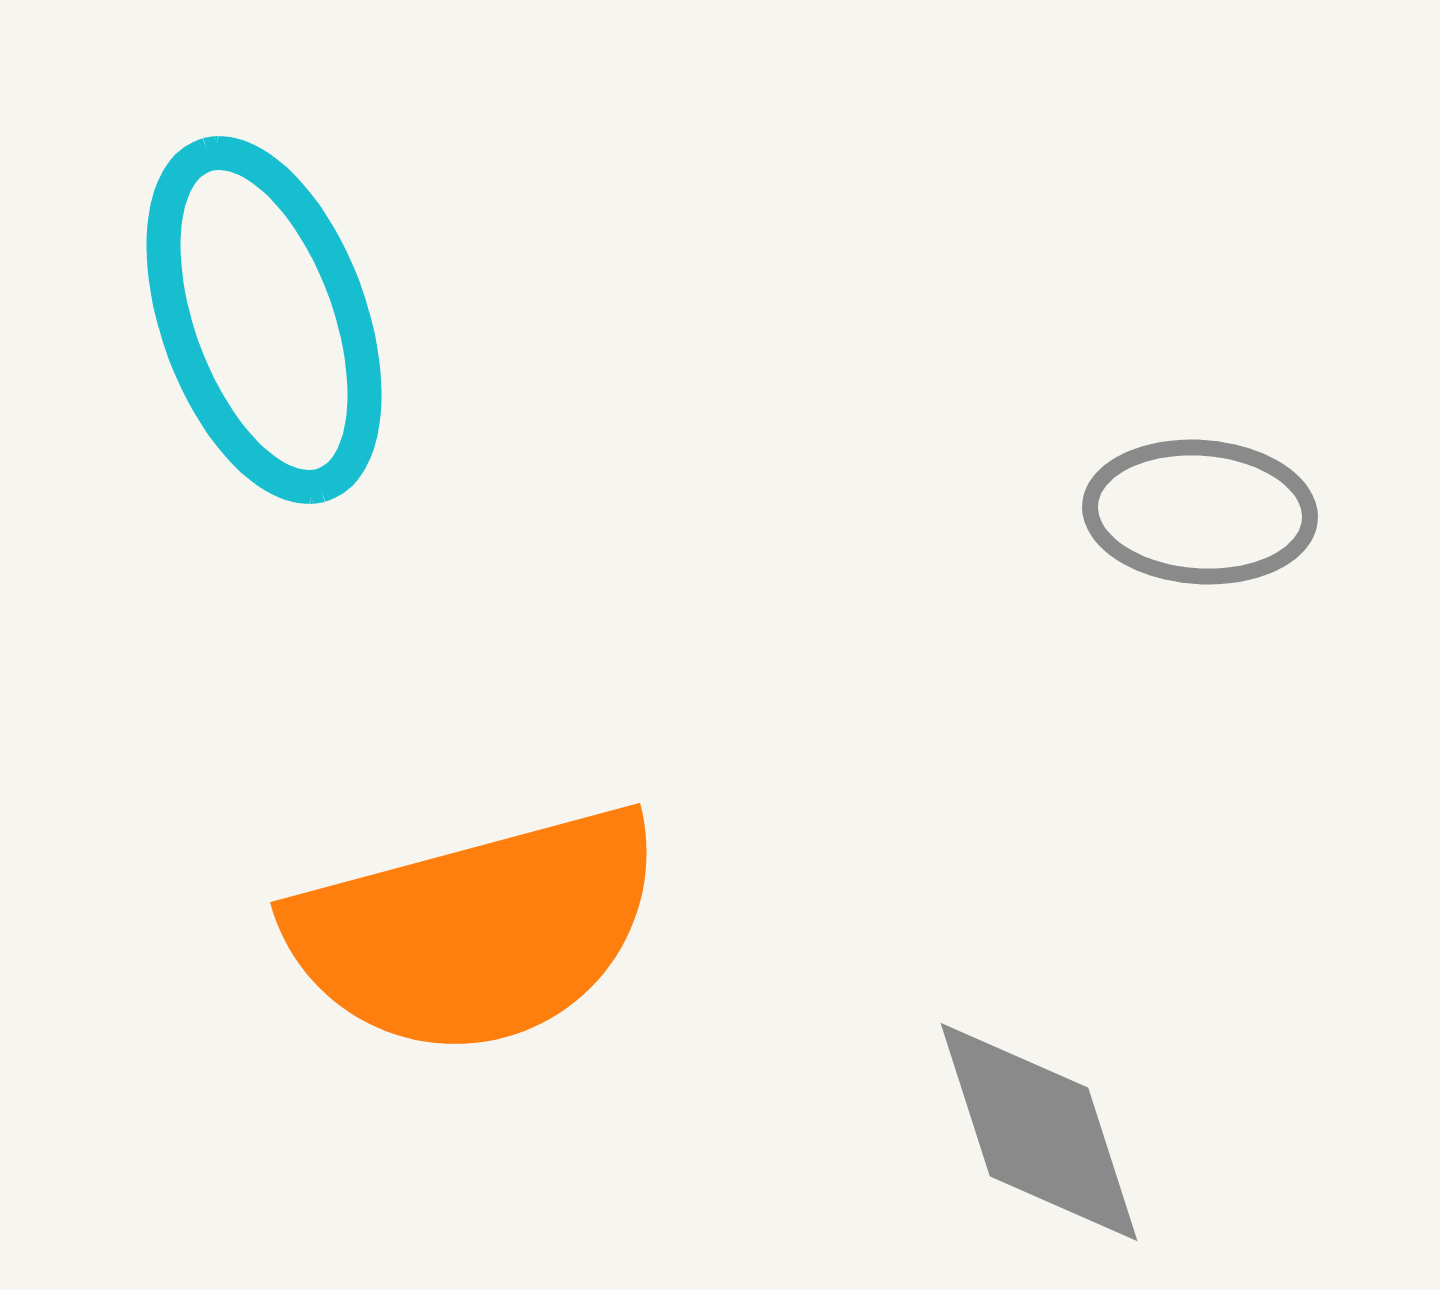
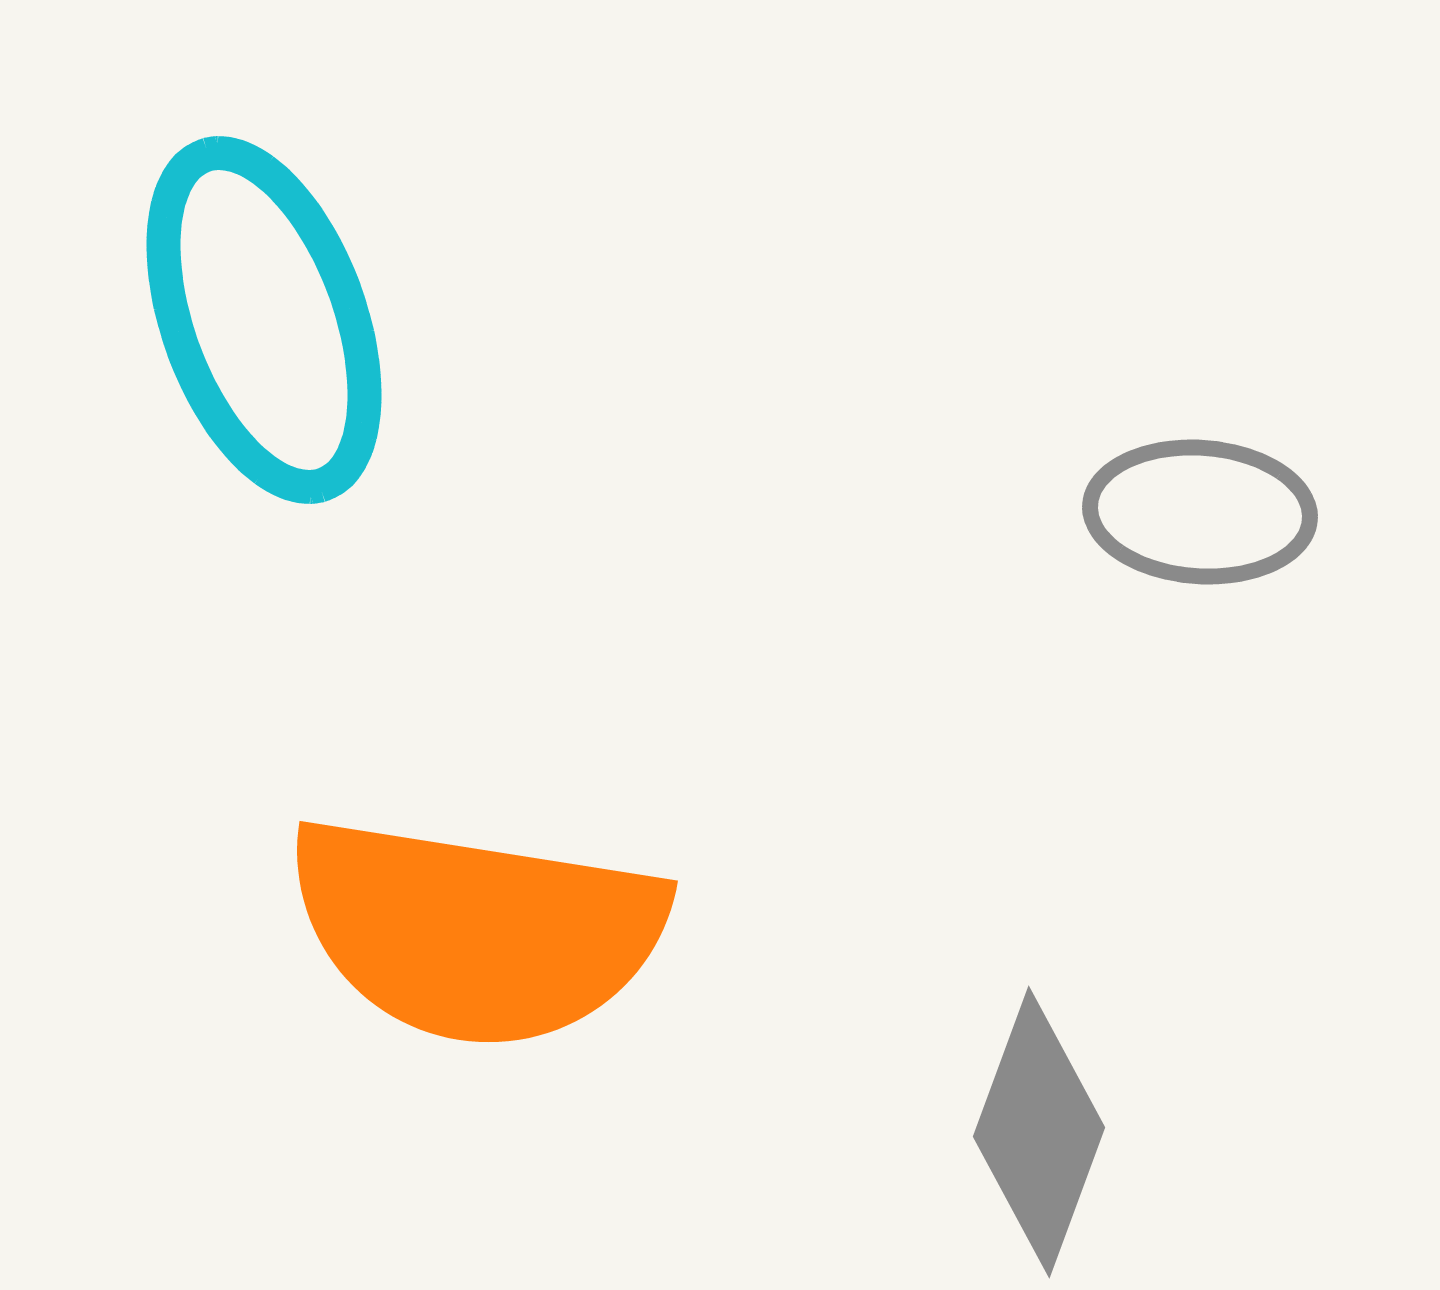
orange semicircle: rotated 24 degrees clockwise
gray diamond: rotated 38 degrees clockwise
